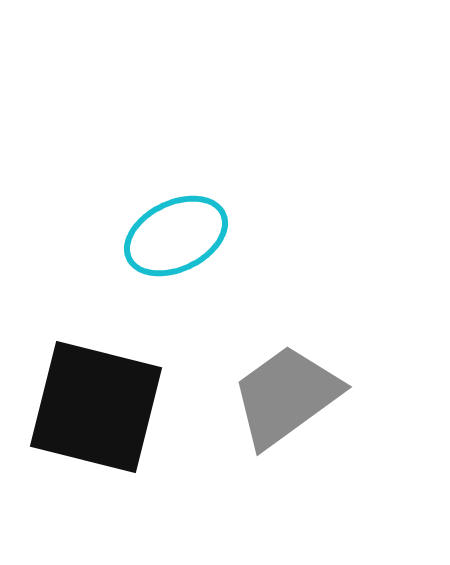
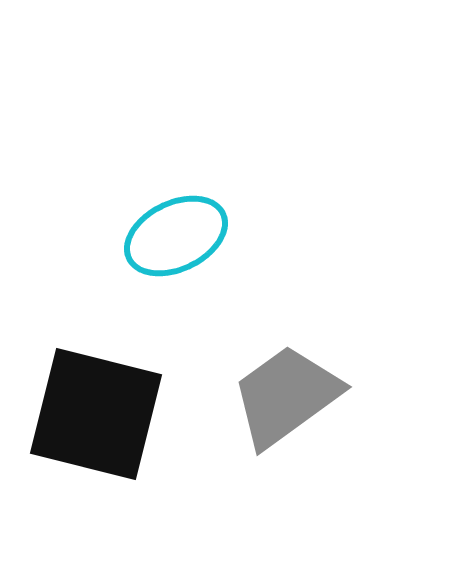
black square: moved 7 px down
